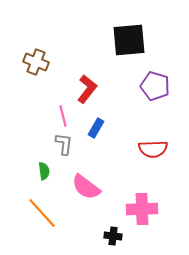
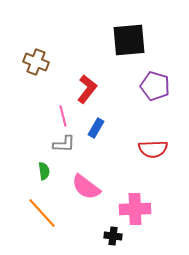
gray L-shape: rotated 85 degrees clockwise
pink cross: moved 7 px left
